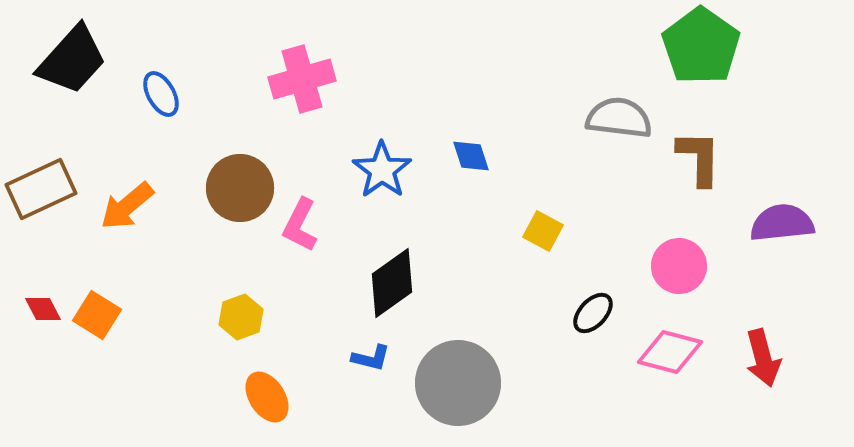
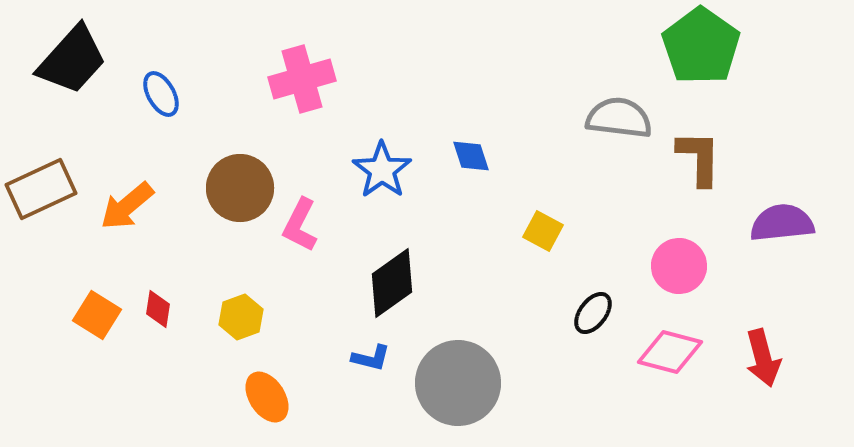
red diamond: moved 115 px right; rotated 36 degrees clockwise
black ellipse: rotated 6 degrees counterclockwise
